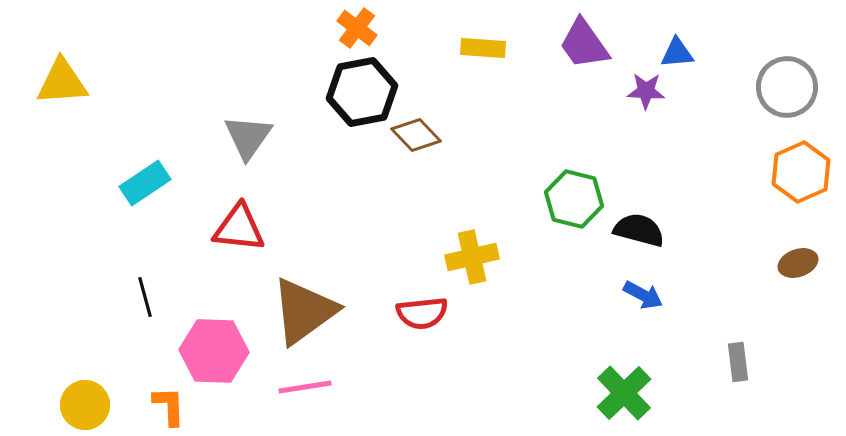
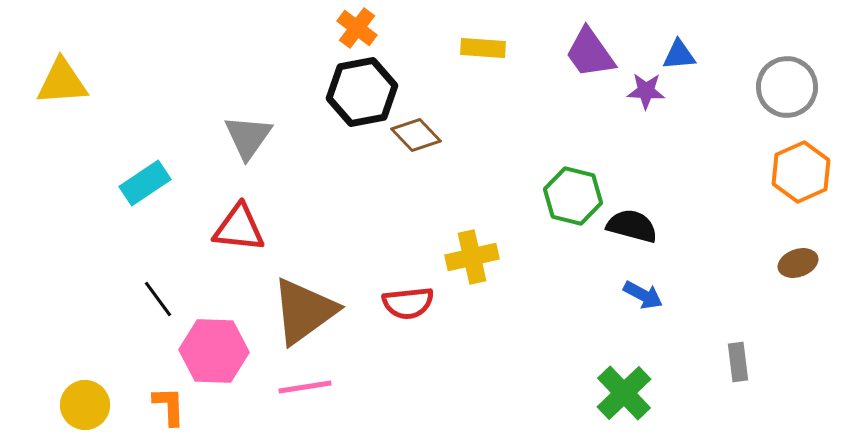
purple trapezoid: moved 6 px right, 9 px down
blue triangle: moved 2 px right, 2 px down
green hexagon: moved 1 px left, 3 px up
black semicircle: moved 7 px left, 4 px up
black line: moved 13 px right, 2 px down; rotated 21 degrees counterclockwise
red semicircle: moved 14 px left, 10 px up
